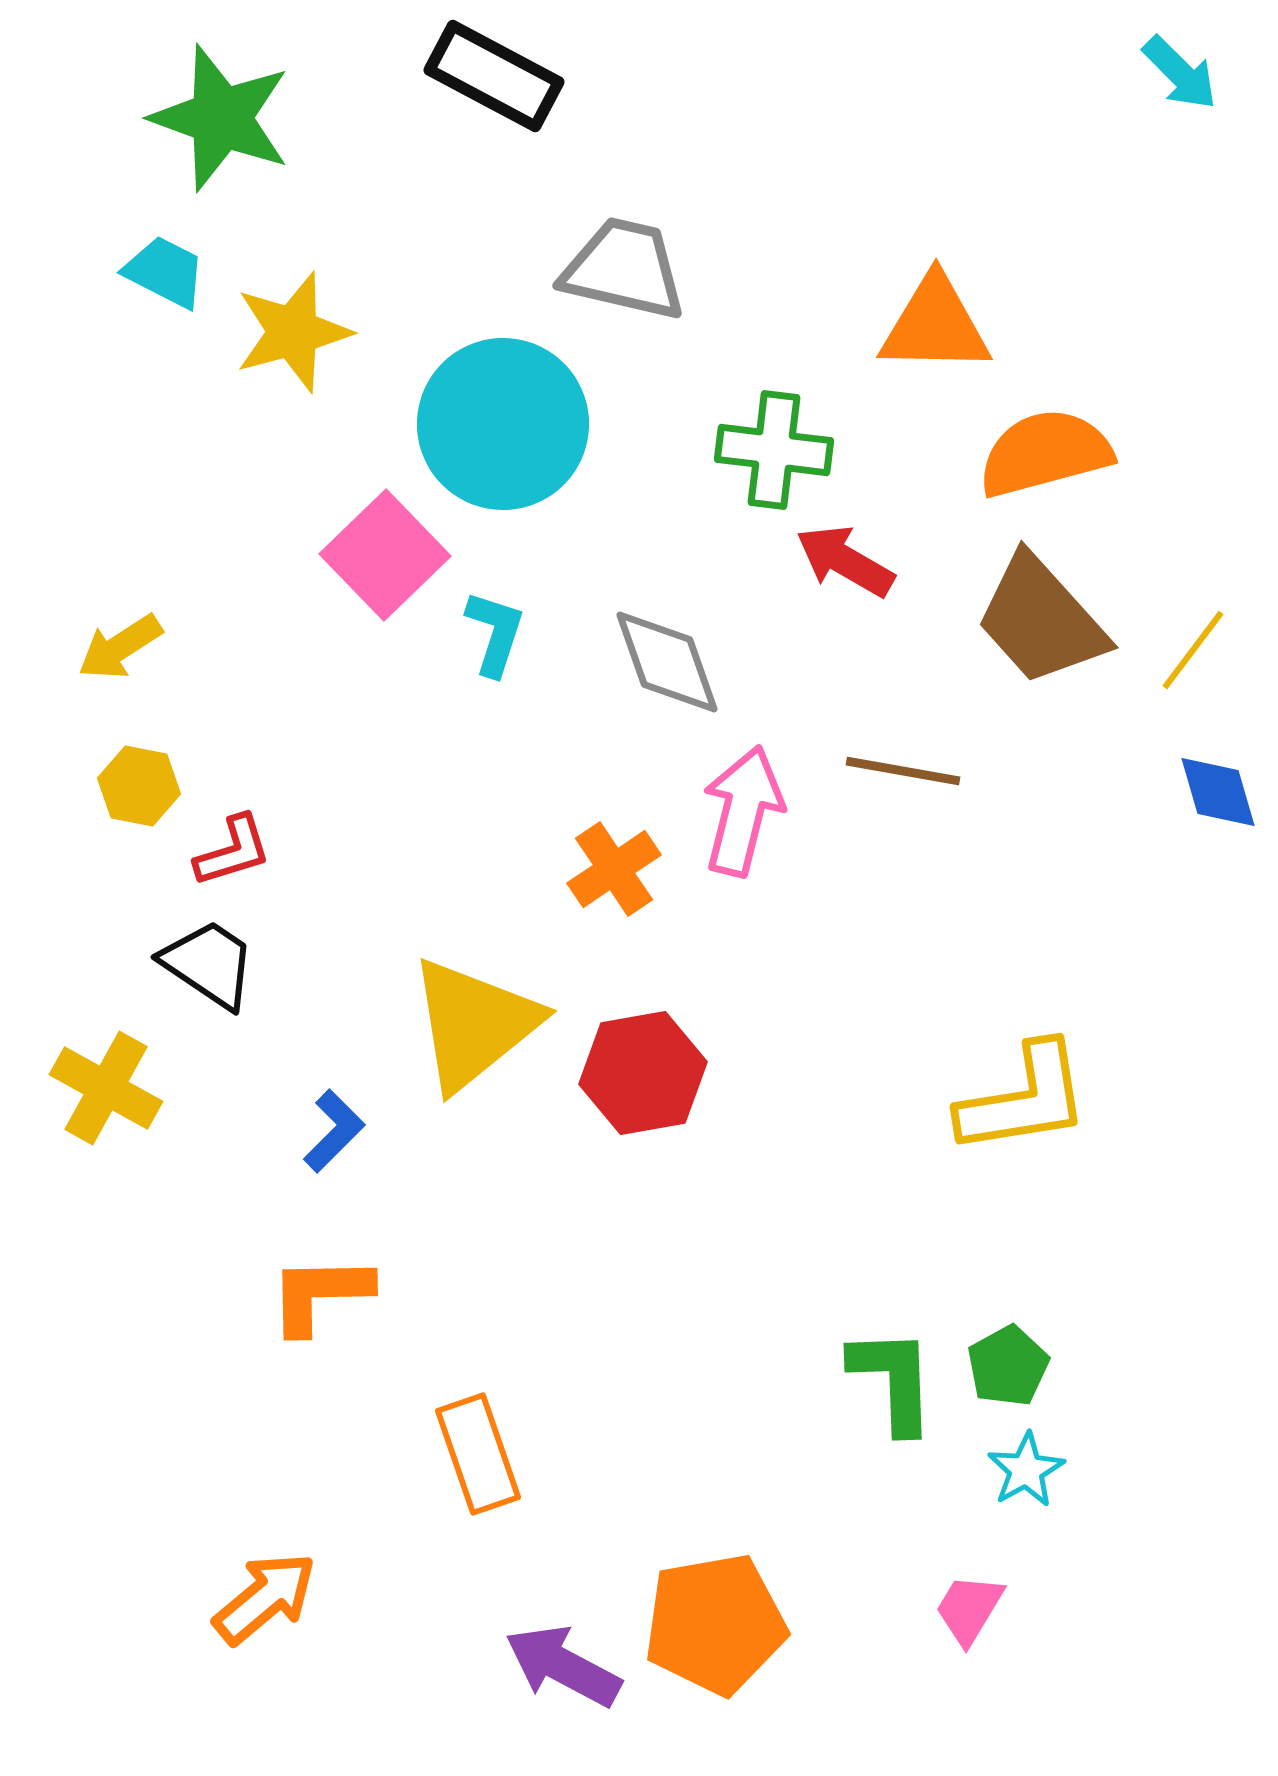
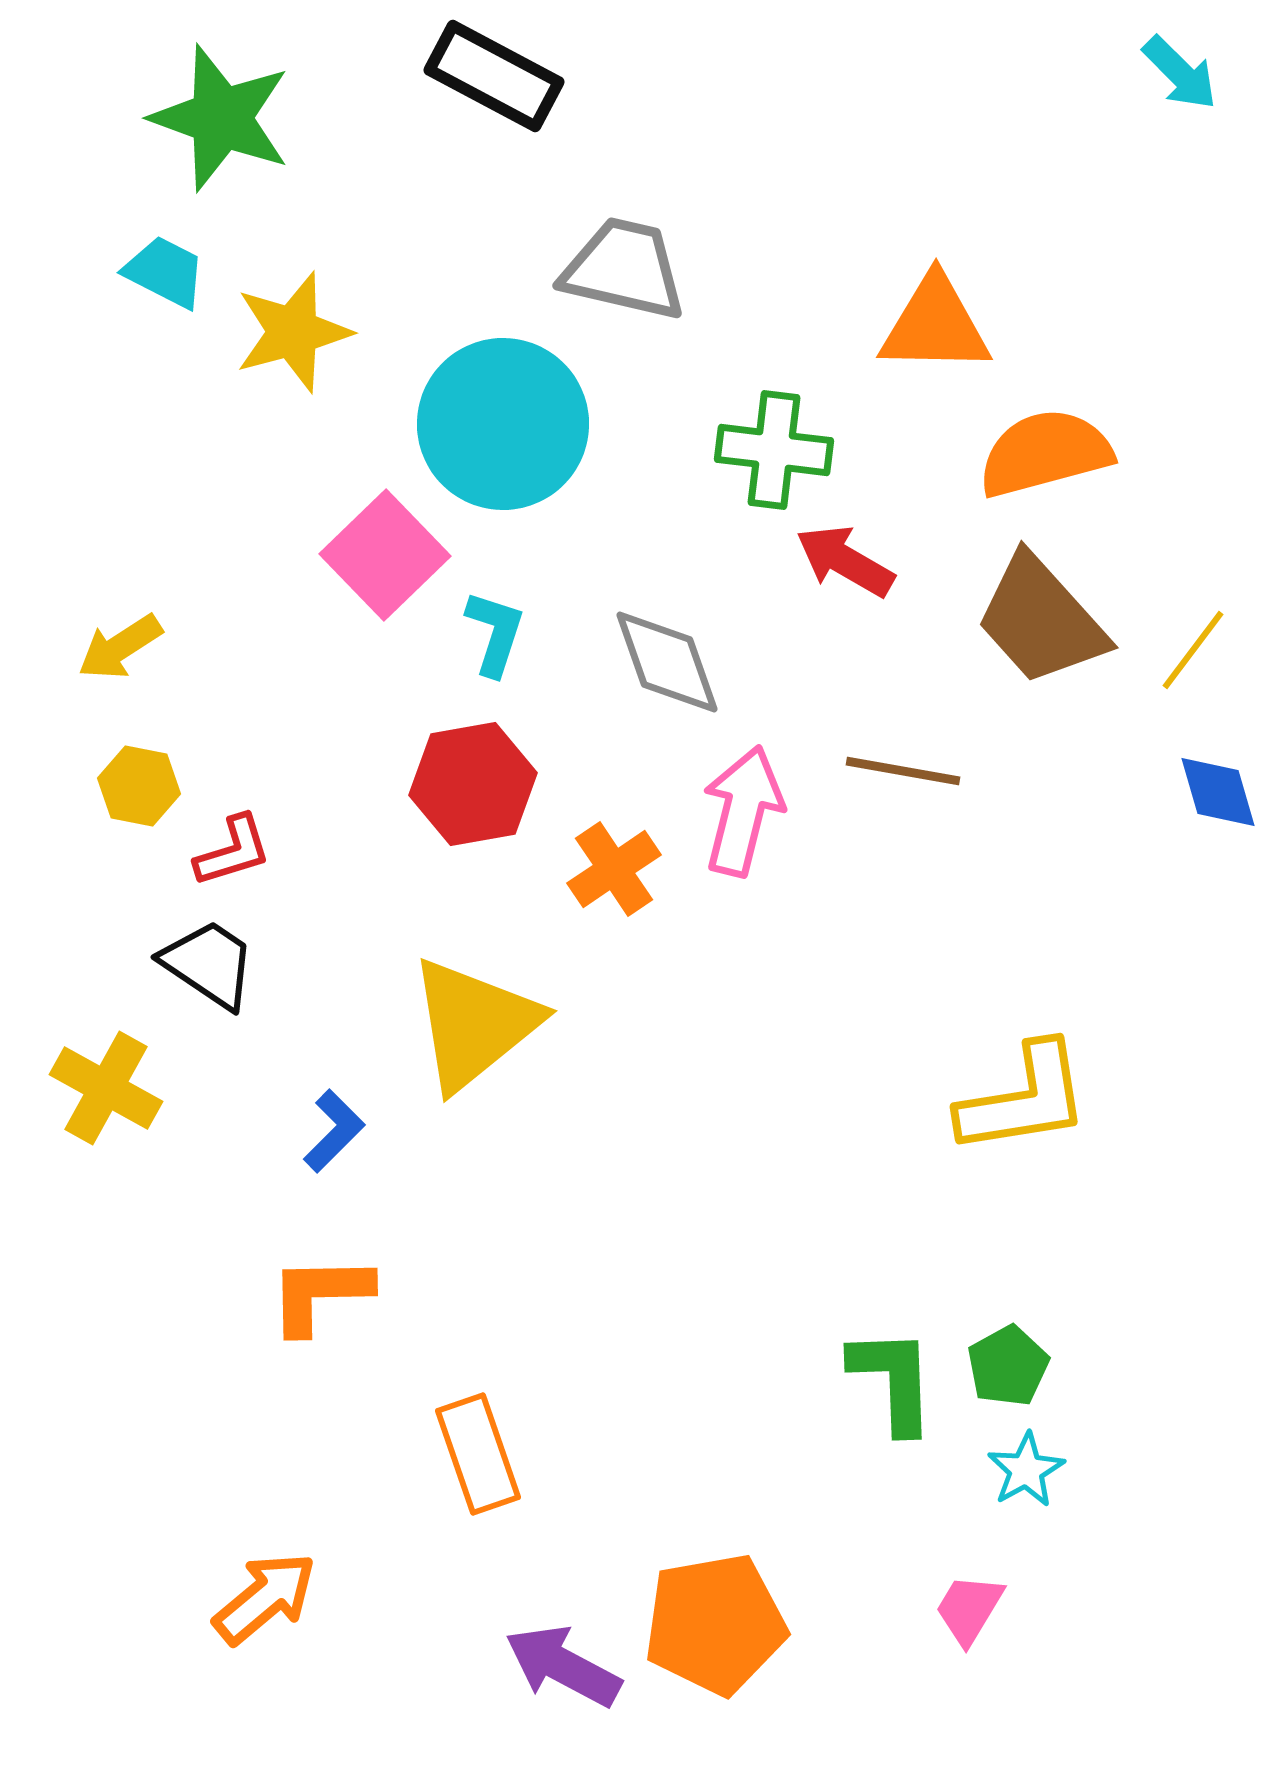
red hexagon: moved 170 px left, 289 px up
